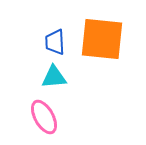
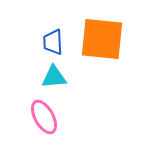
blue trapezoid: moved 2 px left
